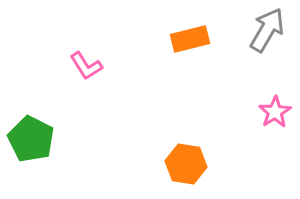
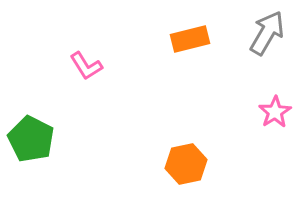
gray arrow: moved 3 px down
orange hexagon: rotated 21 degrees counterclockwise
